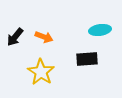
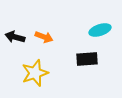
cyan ellipse: rotated 10 degrees counterclockwise
black arrow: rotated 66 degrees clockwise
yellow star: moved 6 px left, 1 px down; rotated 20 degrees clockwise
